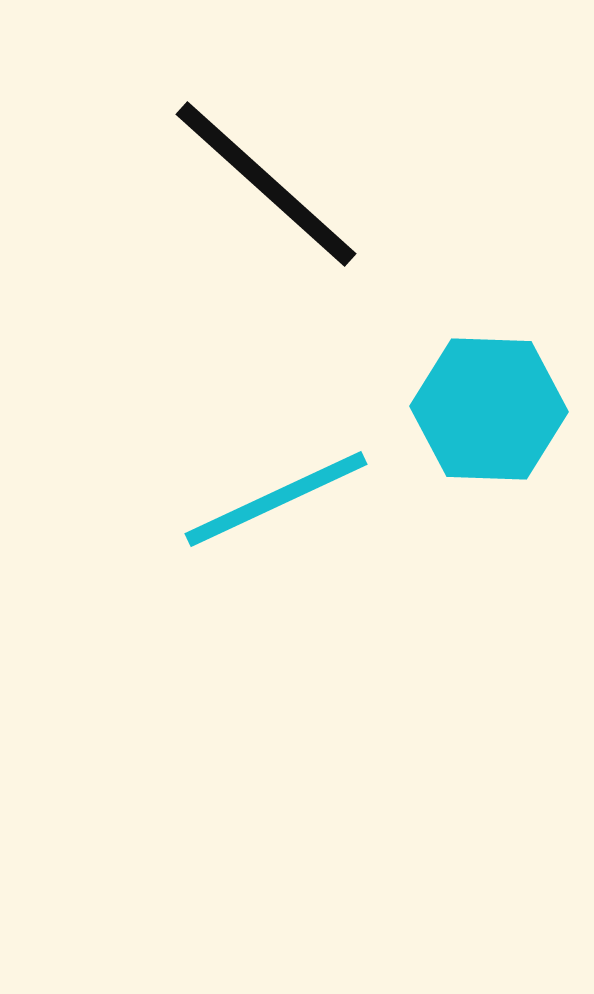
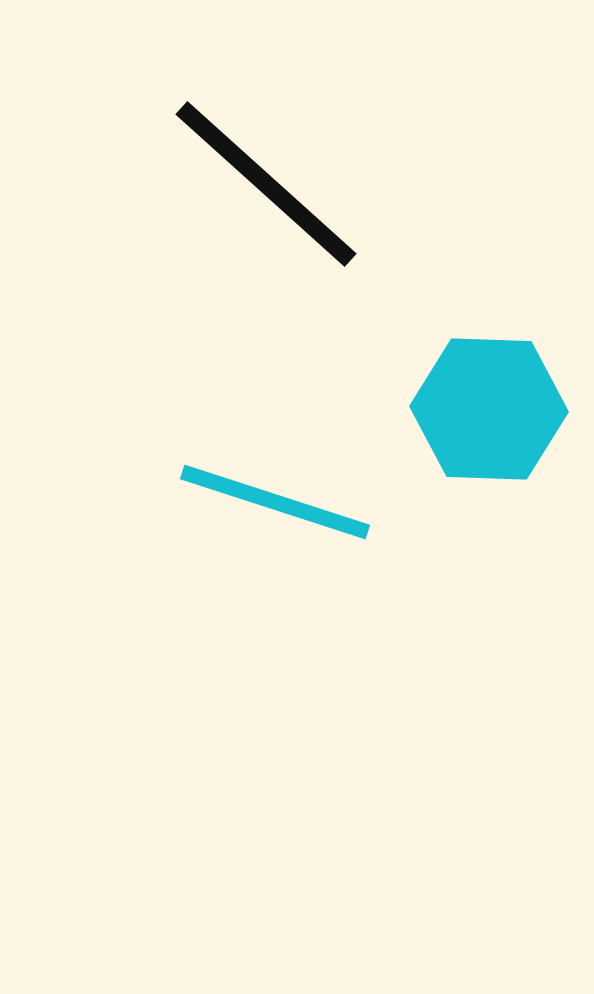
cyan line: moved 1 px left, 3 px down; rotated 43 degrees clockwise
